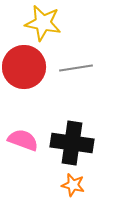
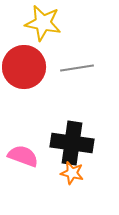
gray line: moved 1 px right
pink semicircle: moved 16 px down
orange star: moved 1 px left, 12 px up
